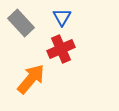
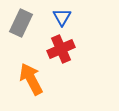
gray rectangle: rotated 68 degrees clockwise
orange arrow: rotated 68 degrees counterclockwise
